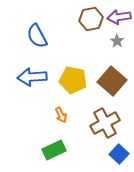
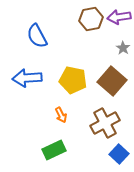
gray star: moved 6 px right, 7 px down
blue arrow: moved 5 px left, 1 px down
